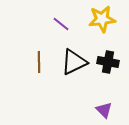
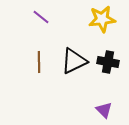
purple line: moved 20 px left, 7 px up
black triangle: moved 1 px up
